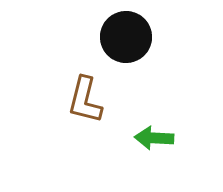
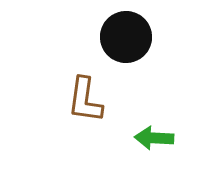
brown L-shape: rotated 6 degrees counterclockwise
